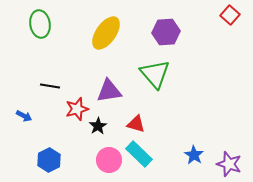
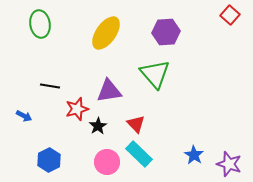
red triangle: rotated 30 degrees clockwise
pink circle: moved 2 px left, 2 px down
